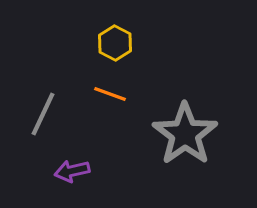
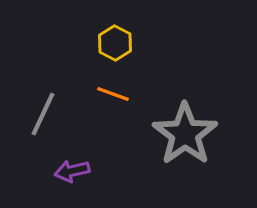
orange line: moved 3 px right
